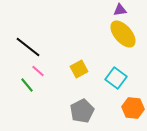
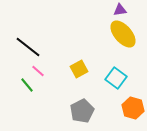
orange hexagon: rotated 10 degrees clockwise
